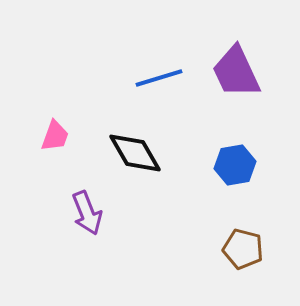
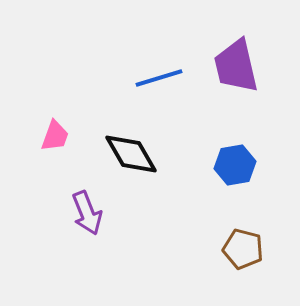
purple trapezoid: moved 6 px up; rotated 12 degrees clockwise
black diamond: moved 4 px left, 1 px down
